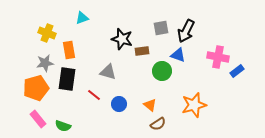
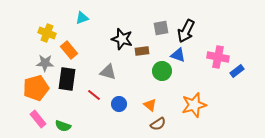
orange rectangle: rotated 30 degrees counterclockwise
gray star: rotated 12 degrees clockwise
